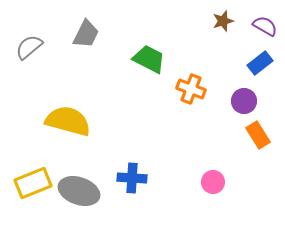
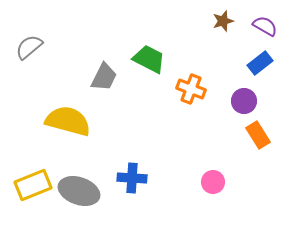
gray trapezoid: moved 18 px right, 43 px down
yellow rectangle: moved 2 px down
